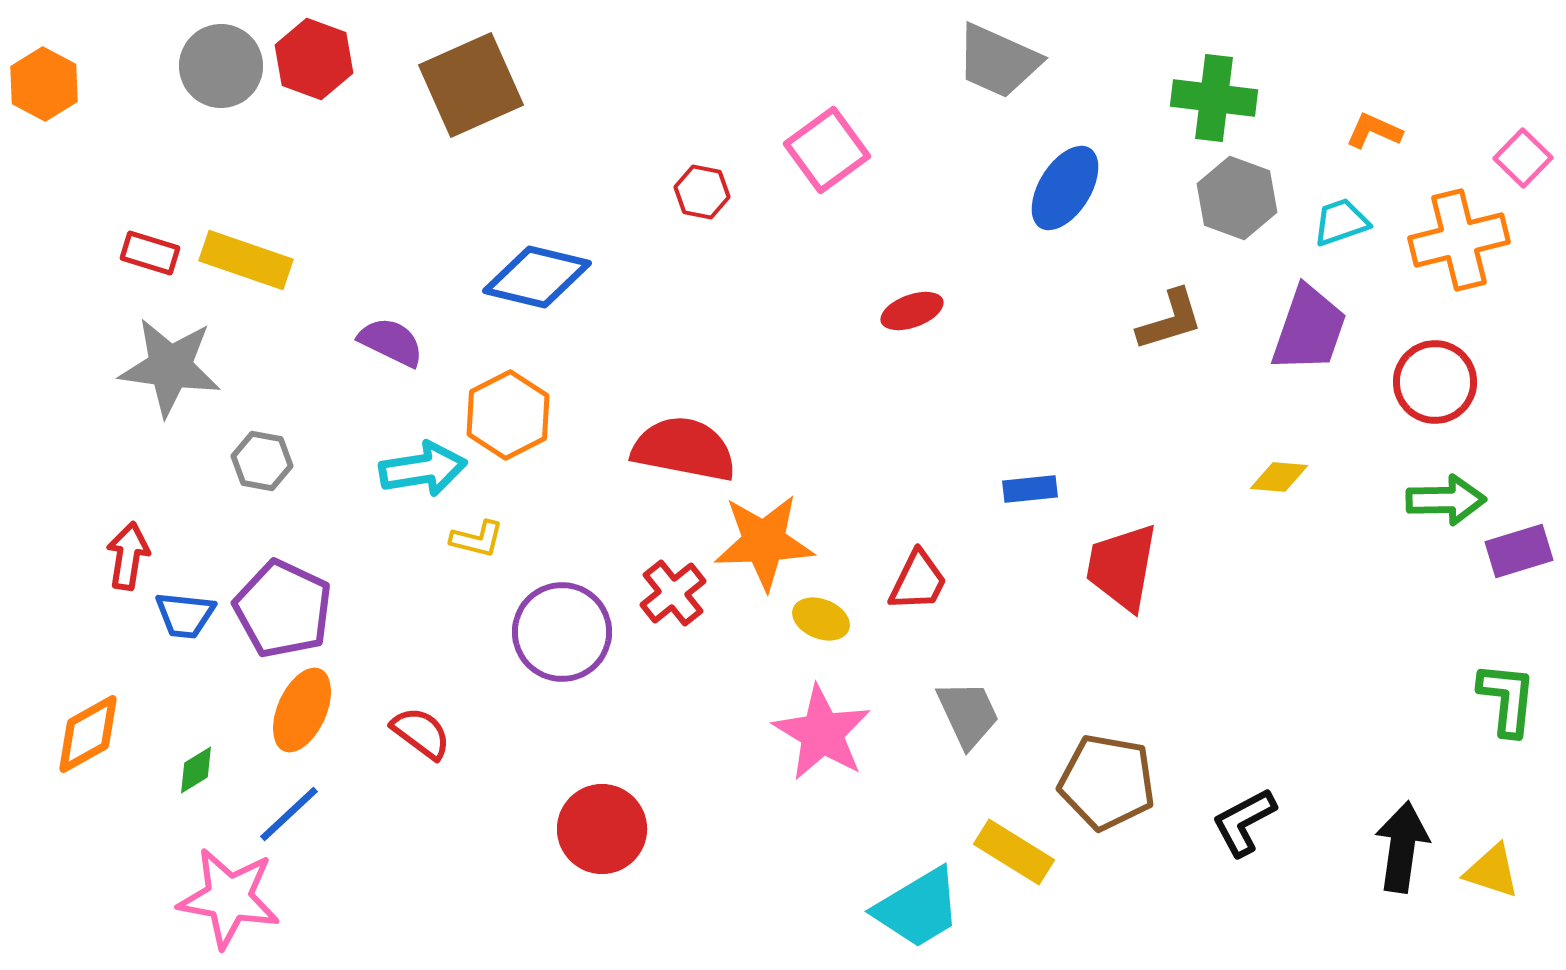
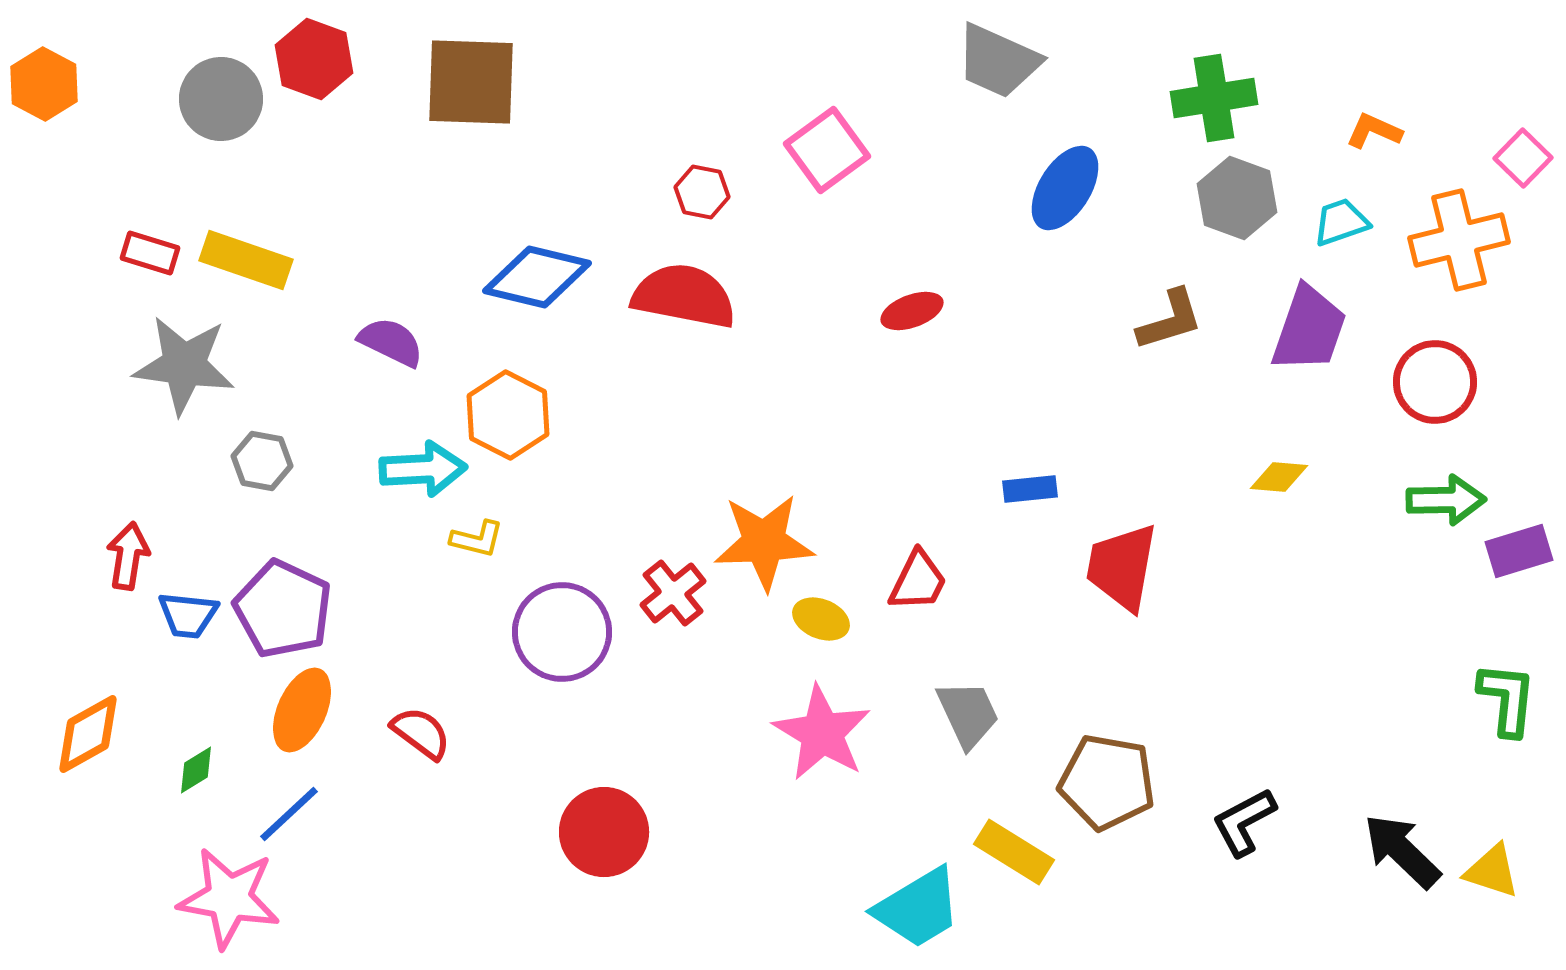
gray circle at (221, 66): moved 33 px down
brown square at (471, 85): moved 3 px up; rotated 26 degrees clockwise
green cross at (1214, 98): rotated 16 degrees counterclockwise
gray star at (170, 367): moved 14 px right, 2 px up
orange hexagon at (508, 415): rotated 6 degrees counterclockwise
red semicircle at (684, 449): moved 153 px up
cyan arrow at (423, 469): rotated 6 degrees clockwise
blue trapezoid at (185, 615): moved 3 px right
red circle at (602, 829): moved 2 px right, 3 px down
black arrow at (1402, 847): moved 4 px down; rotated 54 degrees counterclockwise
